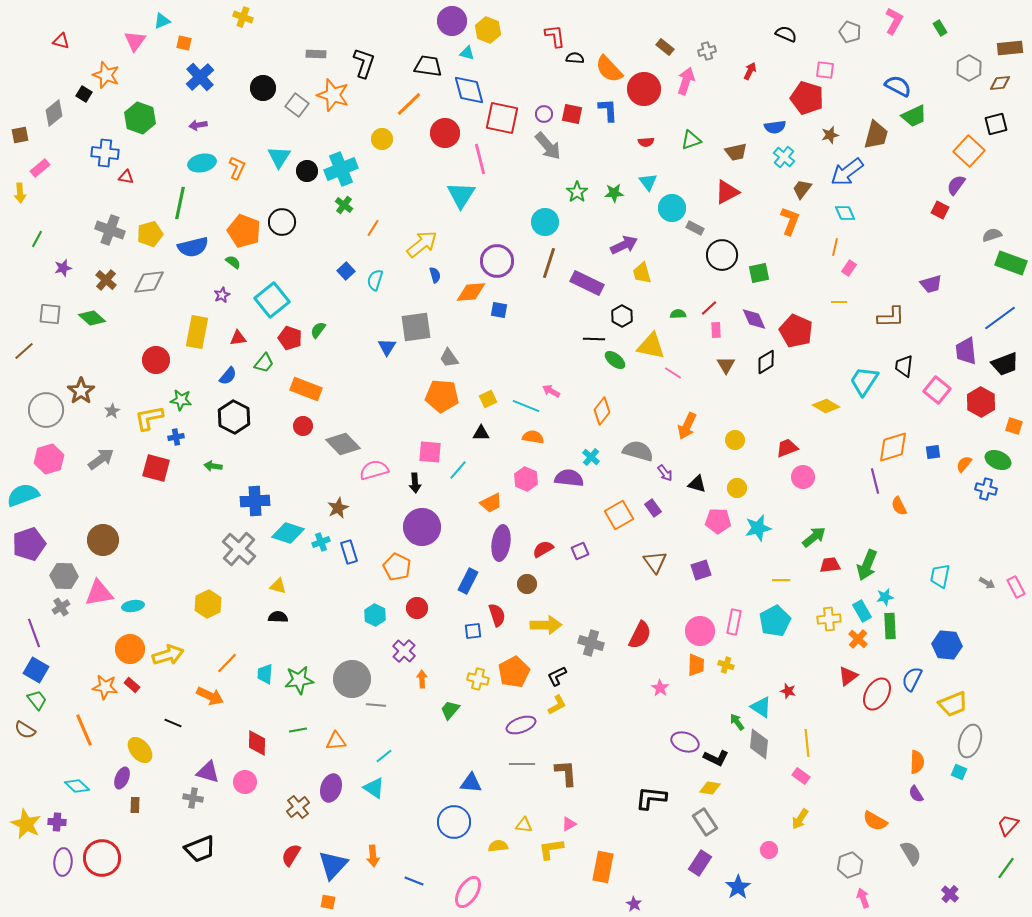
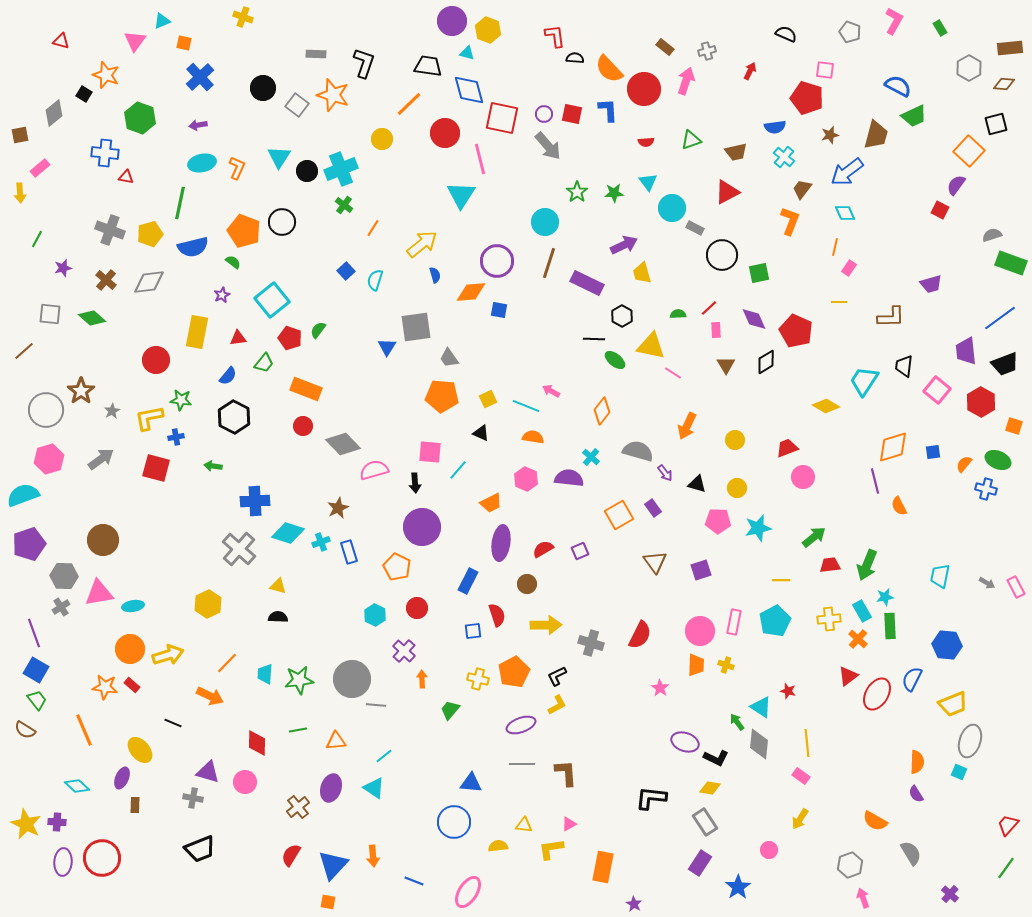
brown diamond at (1000, 83): moved 4 px right, 1 px down; rotated 10 degrees clockwise
black triangle at (481, 433): rotated 24 degrees clockwise
